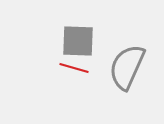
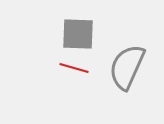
gray square: moved 7 px up
